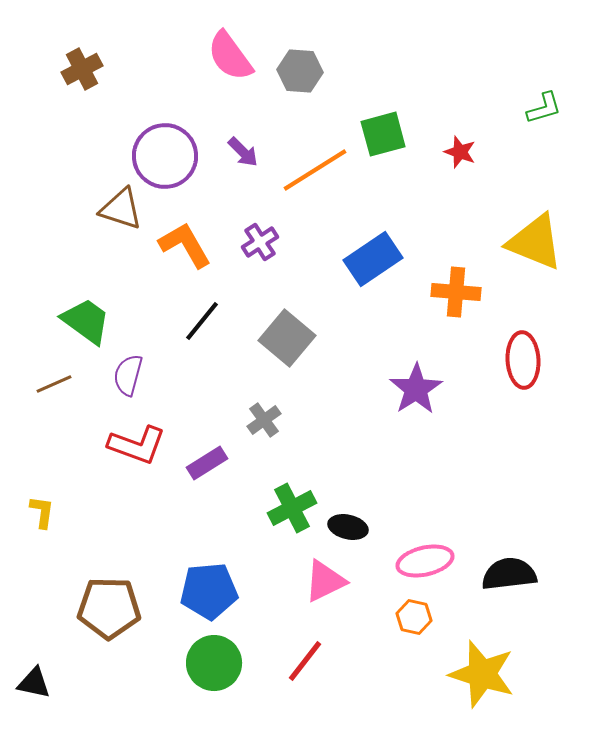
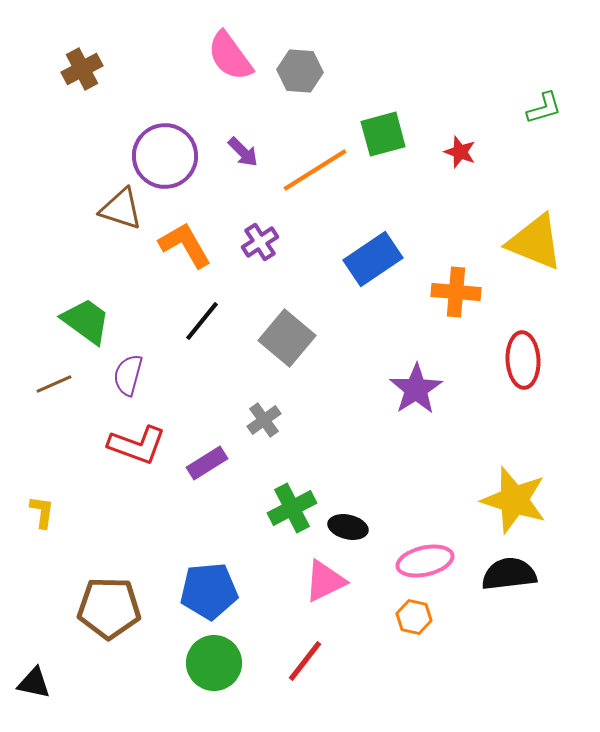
yellow star: moved 32 px right, 174 px up
